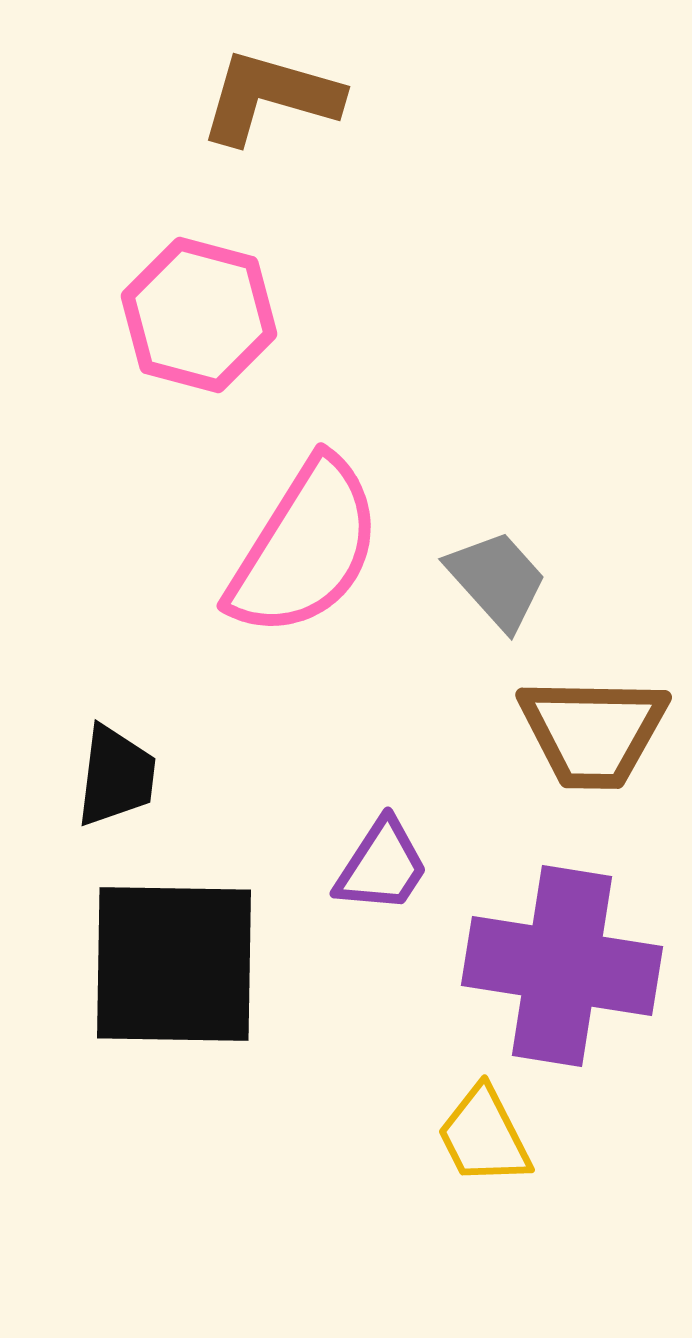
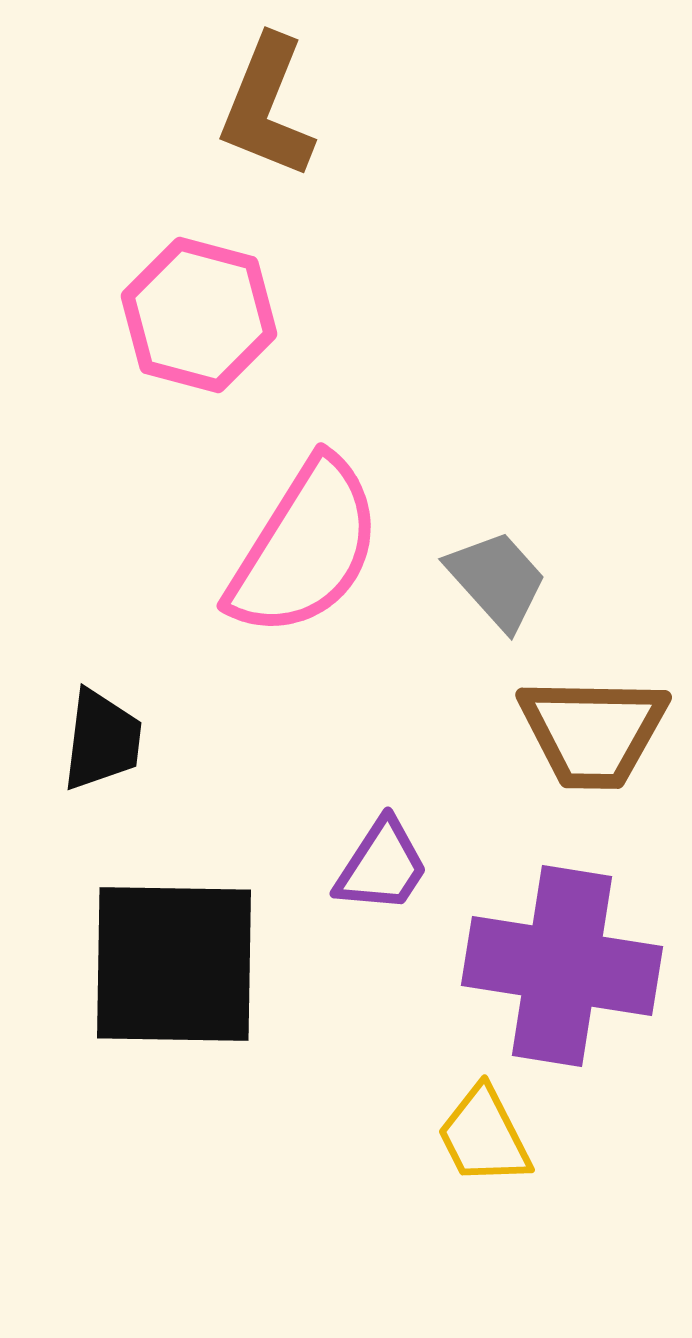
brown L-shape: moved 3 px left, 10 px down; rotated 84 degrees counterclockwise
black trapezoid: moved 14 px left, 36 px up
